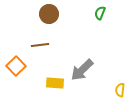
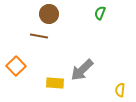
brown line: moved 1 px left, 9 px up; rotated 18 degrees clockwise
